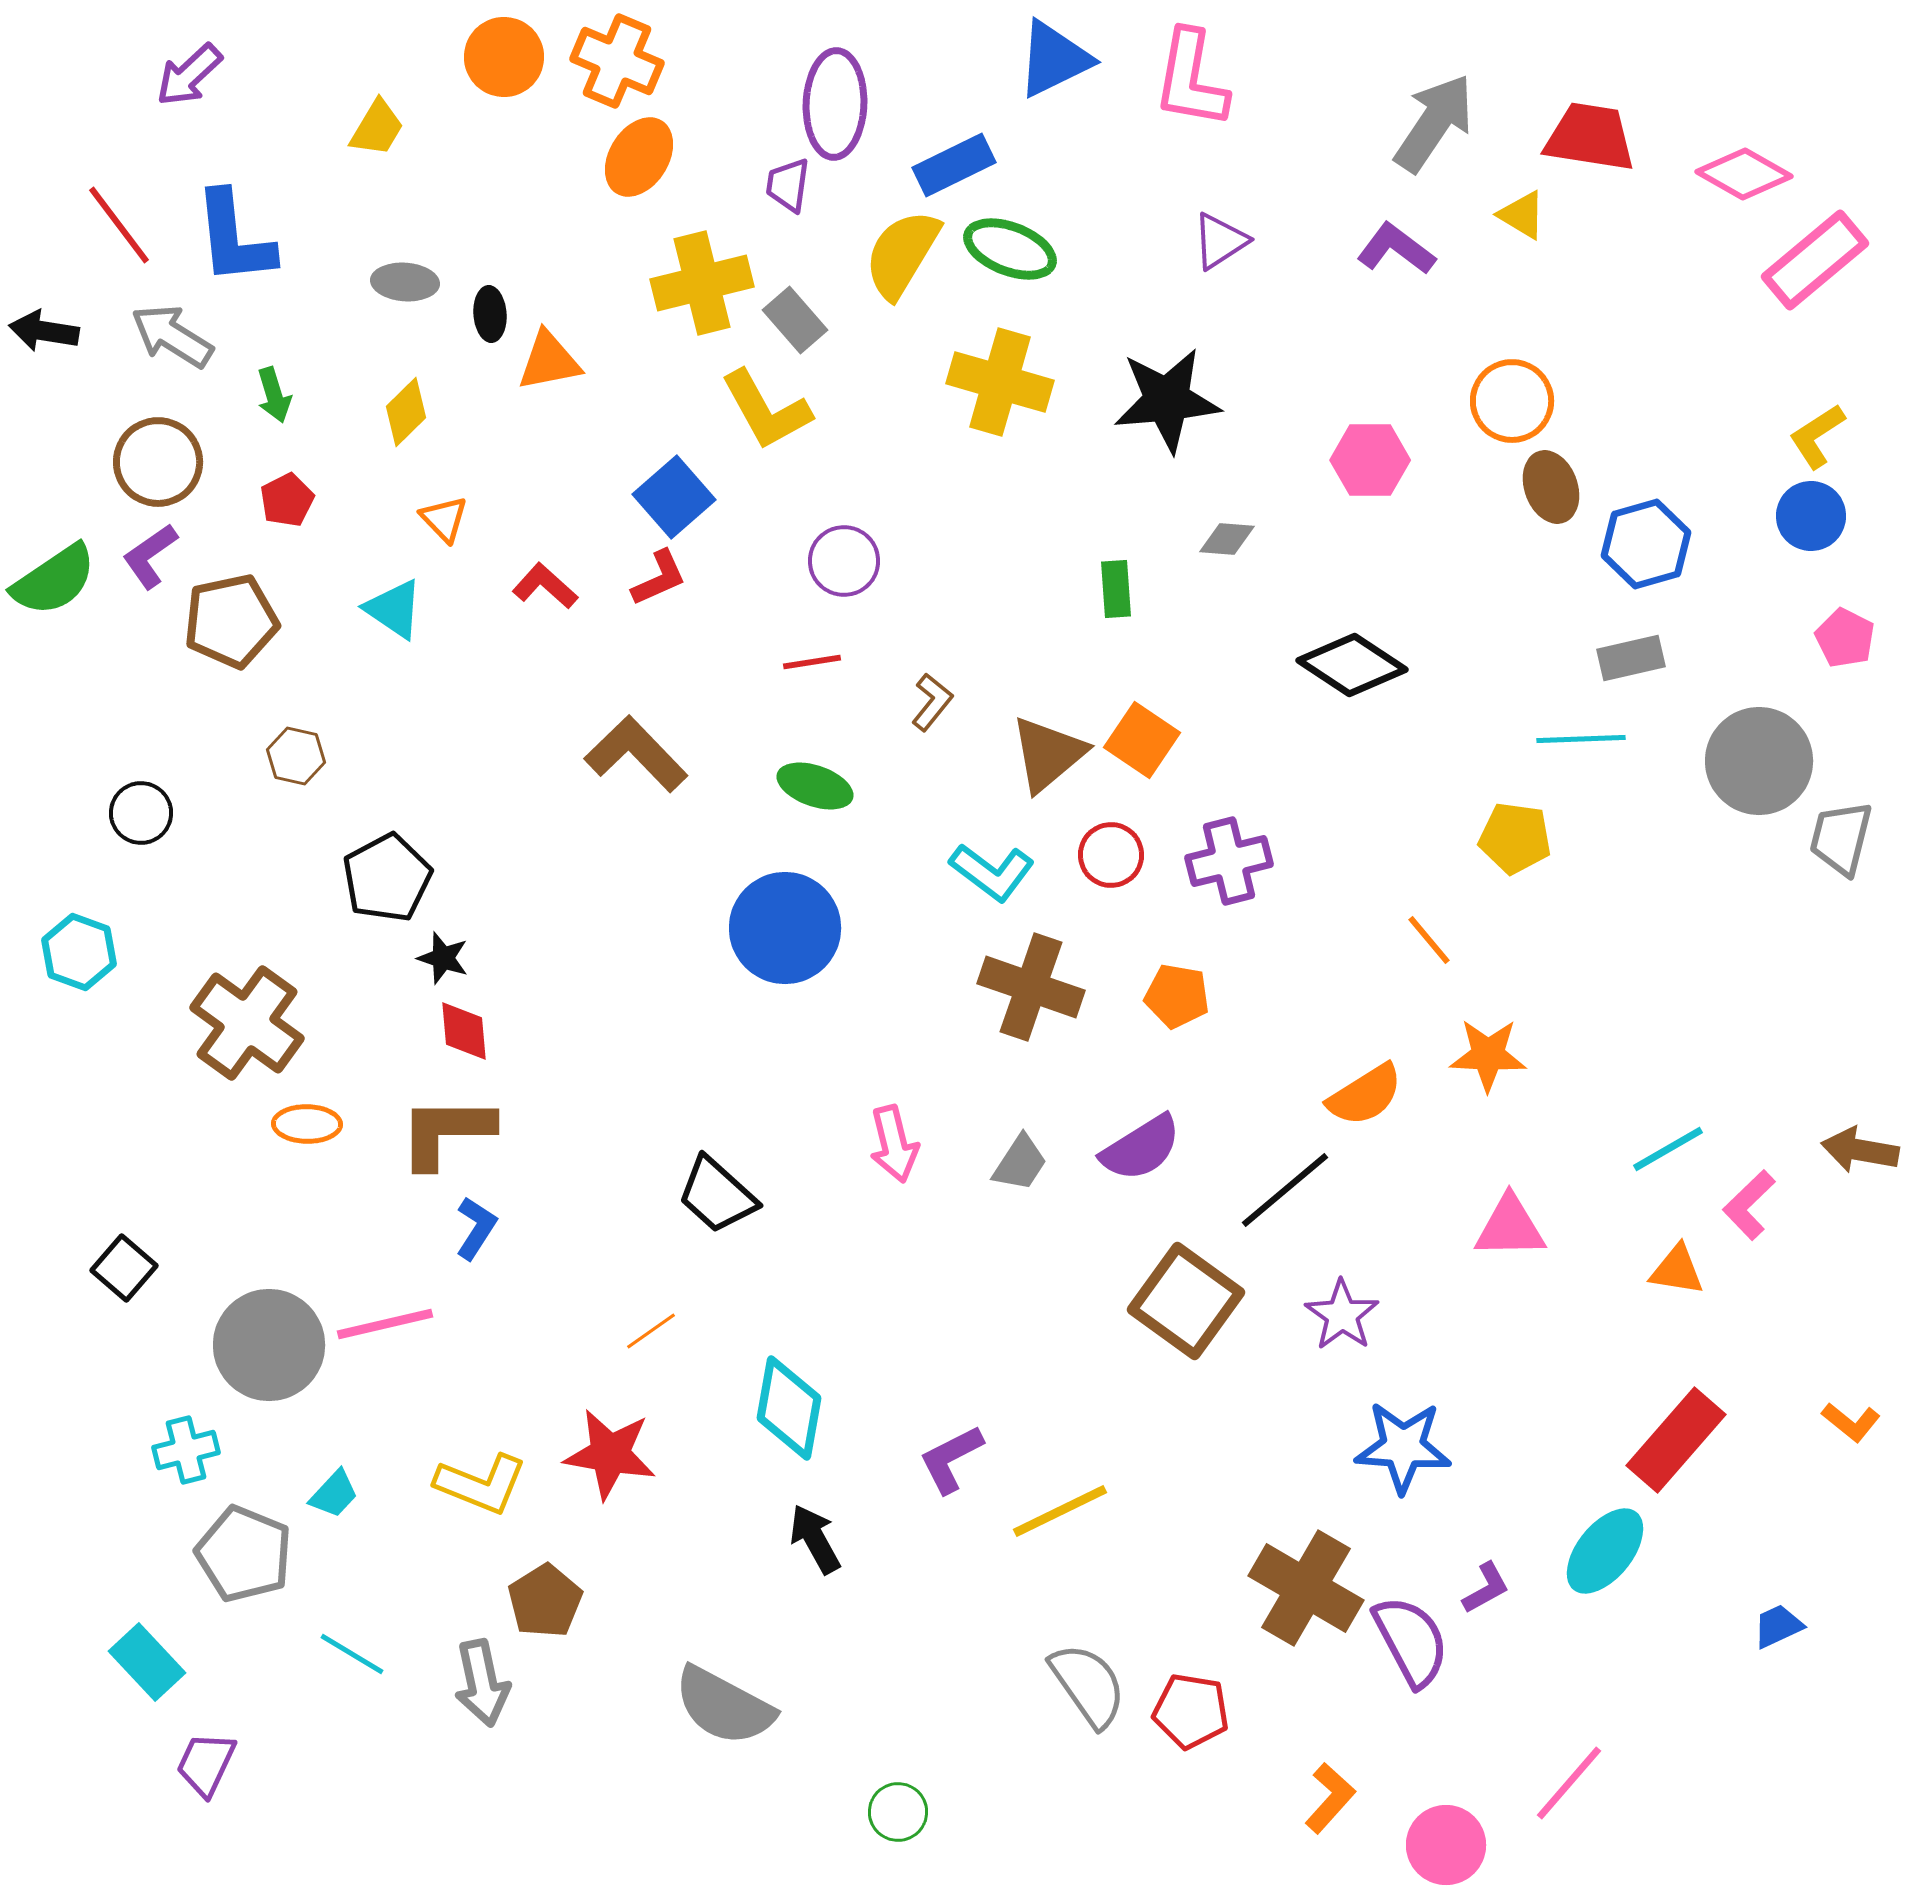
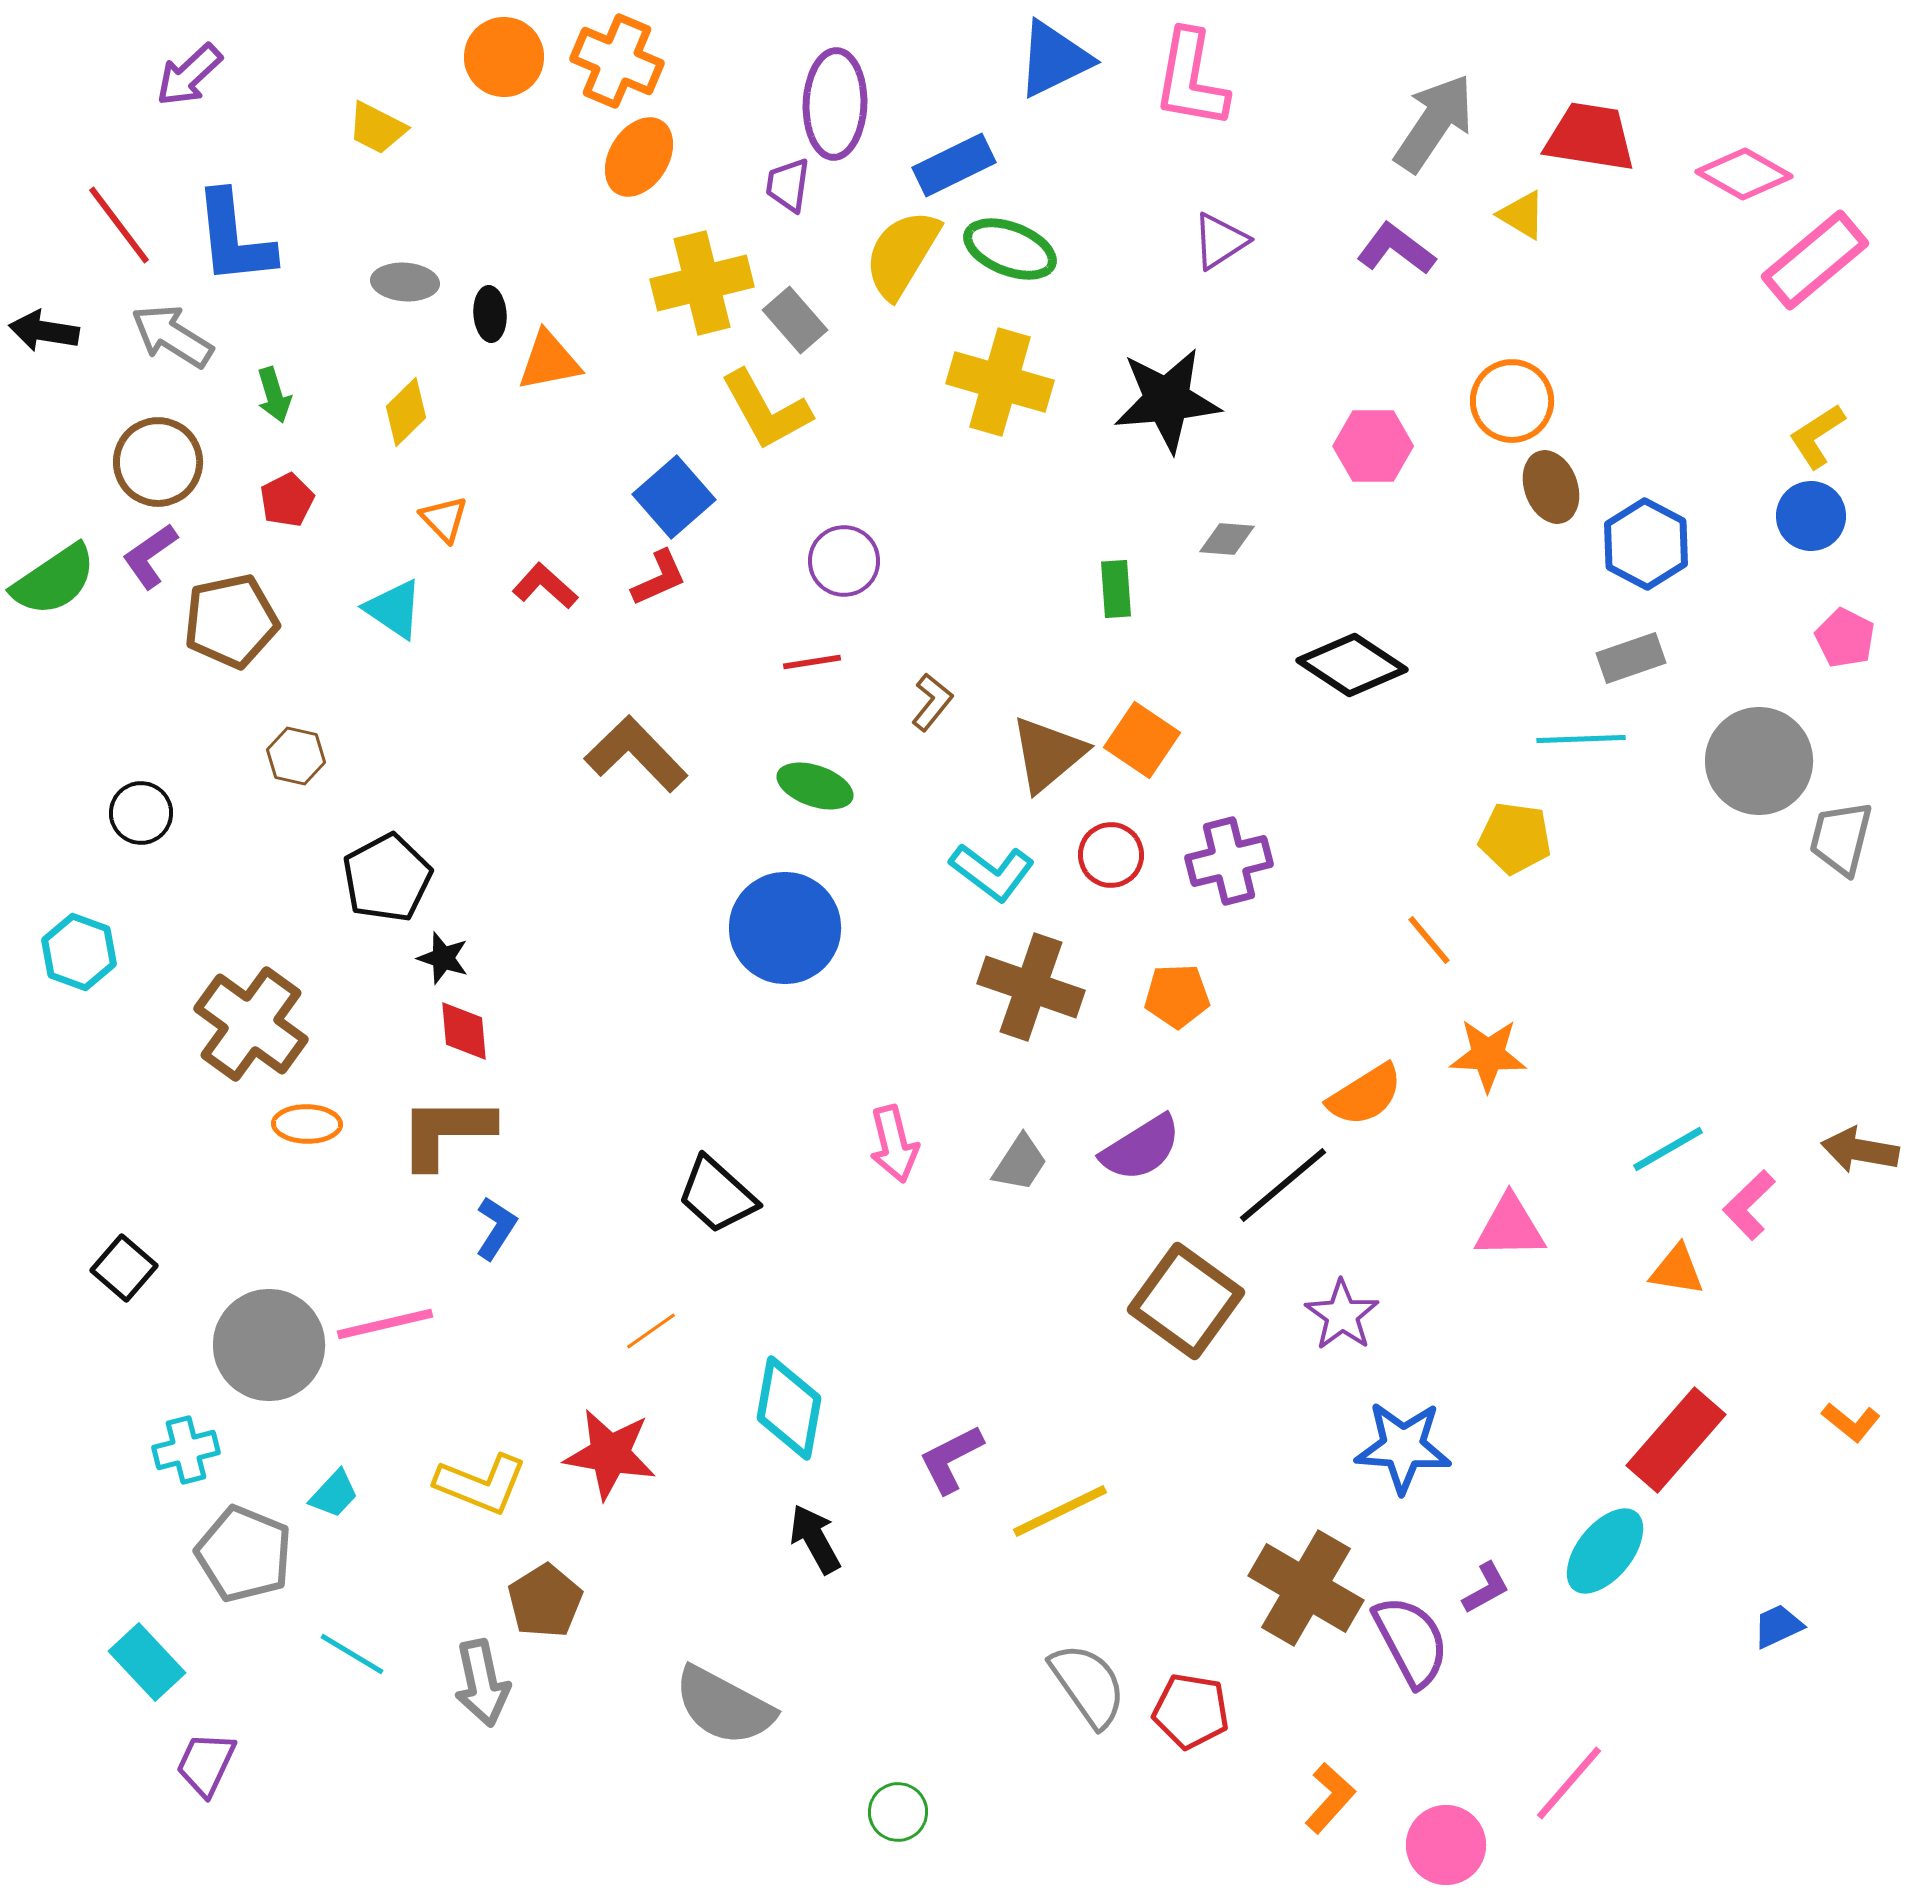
yellow trapezoid at (377, 128): rotated 86 degrees clockwise
pink hexagon at (1370, 460): moved 3 px right, 14 px up
blue hexagon at (1646, 544): rotated 16 degrees counterclockwise
gray rectangle at (1631, 658): rotated 6 degrees counterclockwise
orange pentagon at (1177, 996): rotated 12 degrees counterclockwise
brown cross at (247, 1023): moved 4 px right, 1 px down
black line at (1285, 1190): moved 2 px left, 5 px up
blue L-shape at (476, 1228): moved 20 px right
